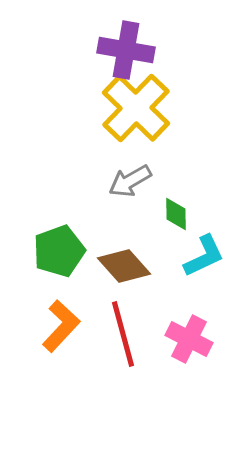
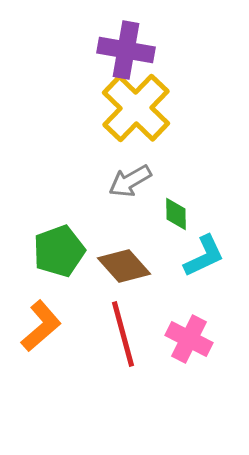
orange L-shape: moved 20 px left; rotated 6 degrees clockwise
